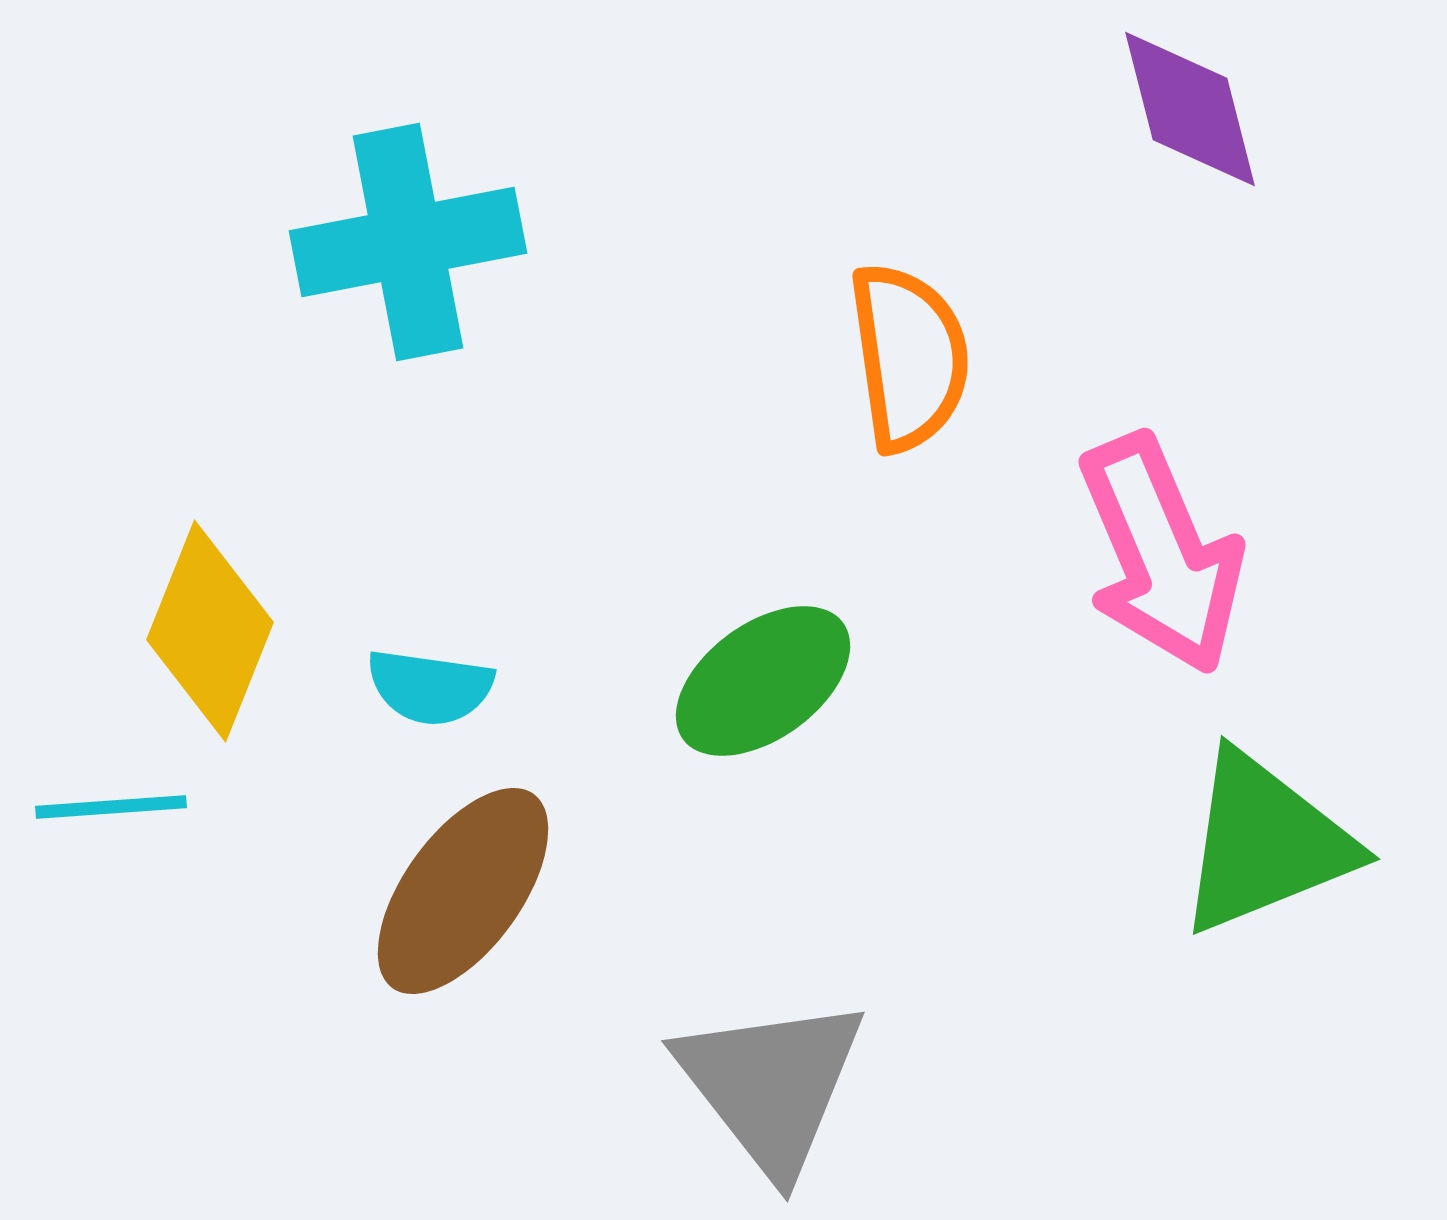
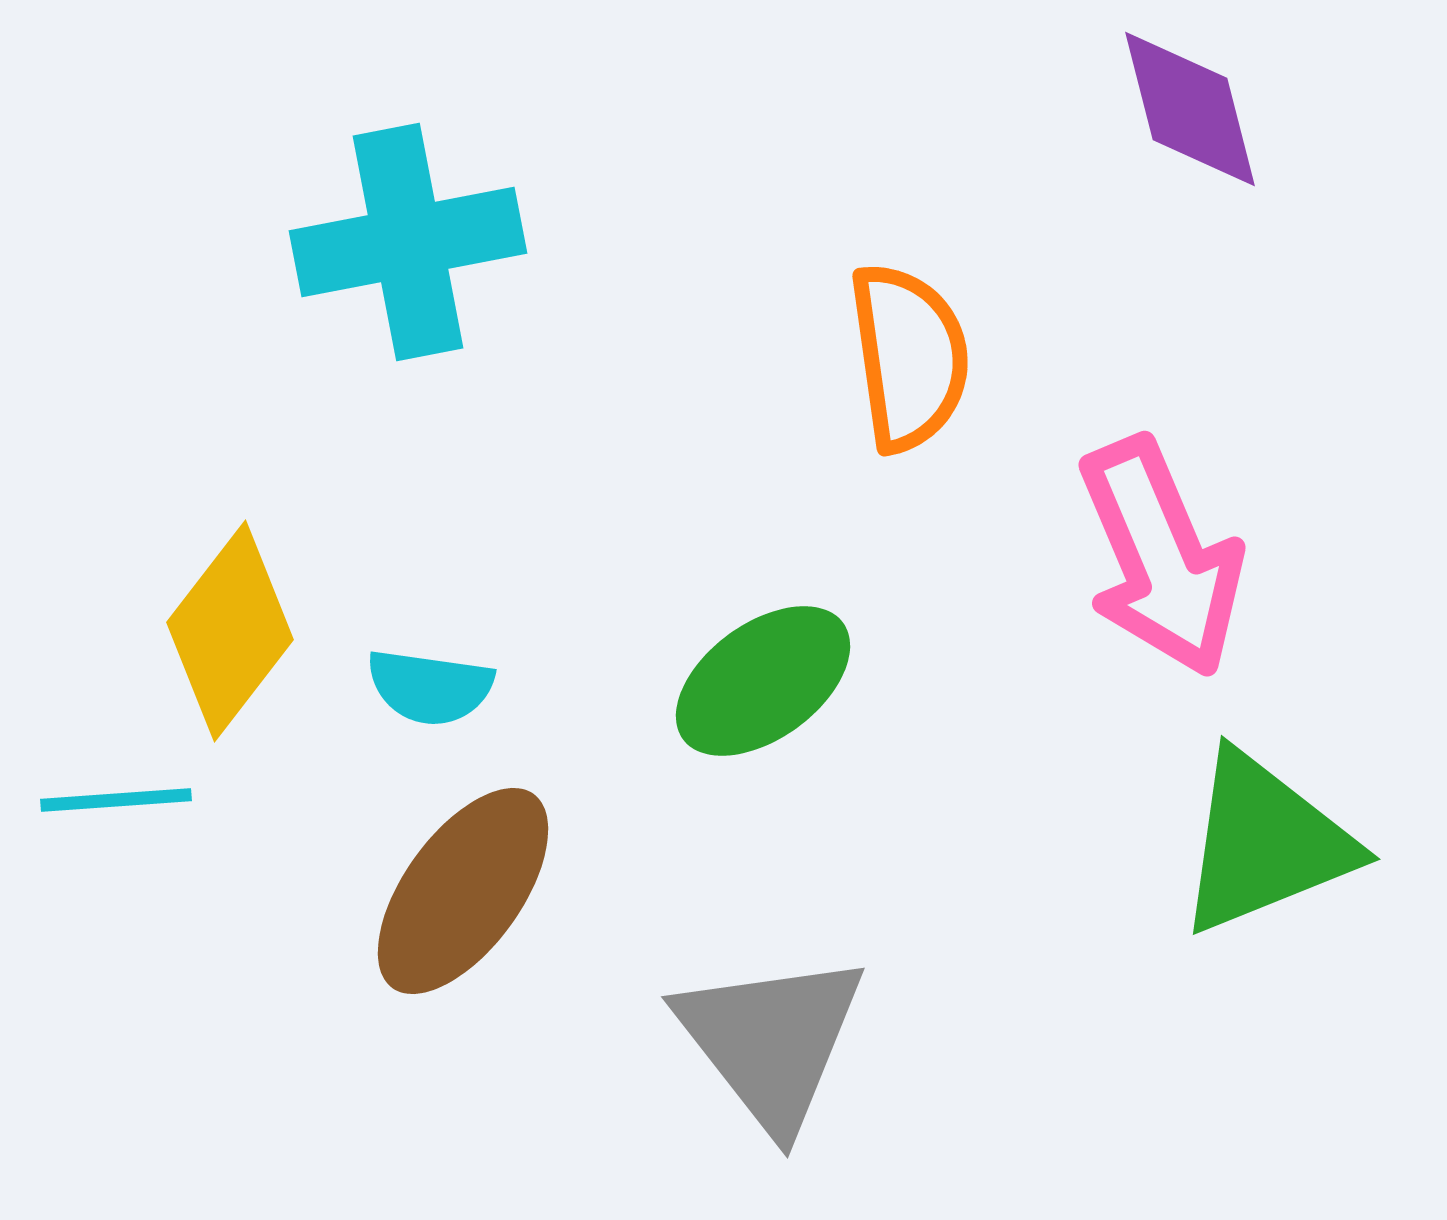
pink arrow: moved 3 px down
yellow diamond: moved 20 px right; rotated 16 degrees clockwise
cyan line: moved 5 px right, 7 px up
gray triangle: moved 44 px up
